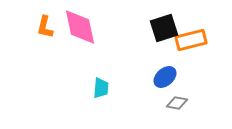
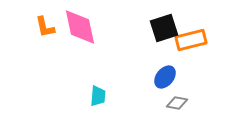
orange L-shape: rotated 25 degrees counterclockwise
blue ellipse: rotated 10 degrees counterclockwise
cyan trapezoid: moved 3 px left, 8 px down
